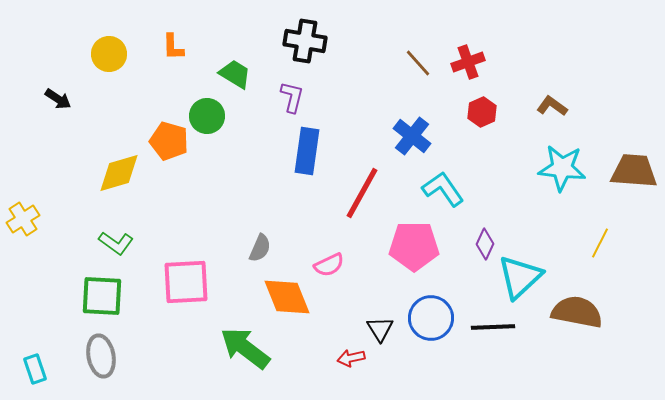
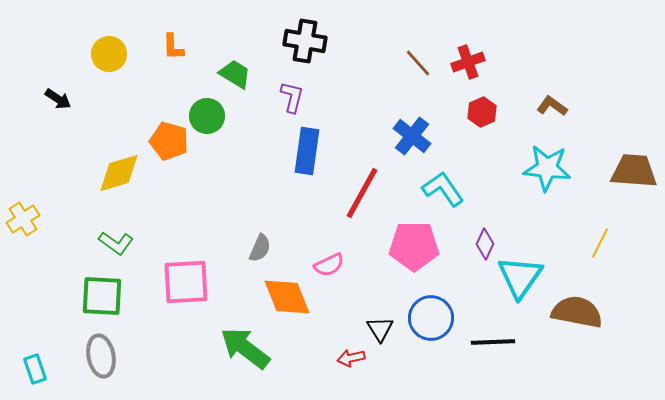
cyan star: moved 15 px left
cyan triangle: rotated 12 degrees counterclockwise
black line: moved 15 px down
